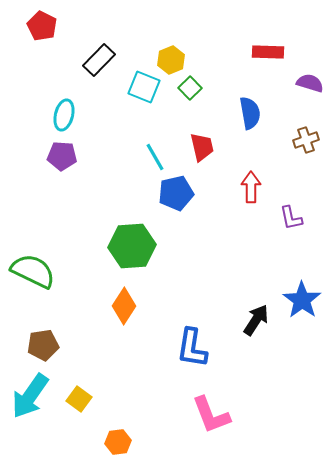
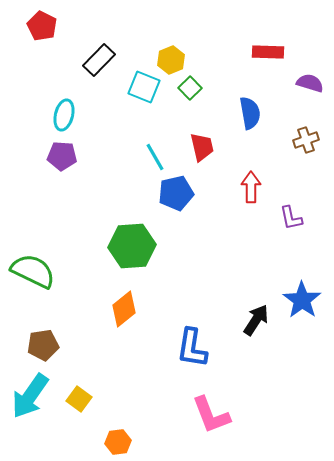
orange diamond: moved 3 px down; rotated 18 degrees clockwise
